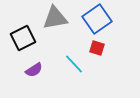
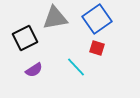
black square: moved 2 px right
cyan line: moved 2 px right, 3 px down
